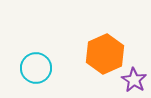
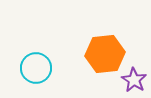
orange hexagon: rotated 18 degrees clockwise
